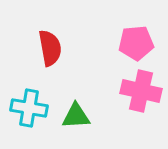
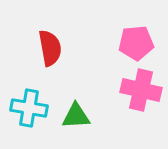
pink cross: moved 1 px up
